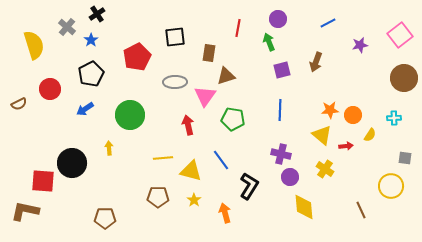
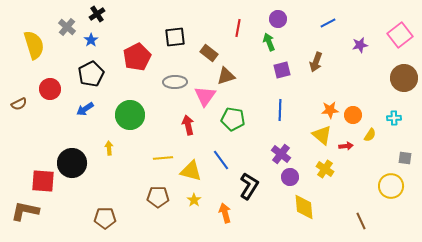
brown rectangle at (209, 53): rotated 60 degrees counterclockwise
purple cross at (281, 154): rotated 24 degrees clockwise
brown line at (361, 210): moved 11 px down
